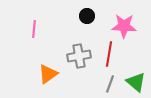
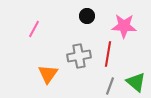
pink line: rotated 24 degrees clockwise
red line: moved 1 px left
orange triangle: rotated 20 degrees counterclockwise
gray line: moved 2 px down
